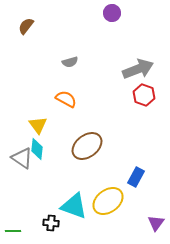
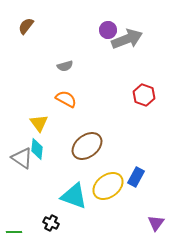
purple circle: moved 4 px left, 17 px down
gray semicircle: moved 5 px left, 4 px down
gray arrow: moved 11 px left, 30 px up
yellow triangle: moved 1 px right, 2 px up
yellow ellipse: moved 15 px up
cyan triangle: moved 10 px up
black cross: rotated 21 degrees clockwise
green line: moved 1 px right, 1 px down
